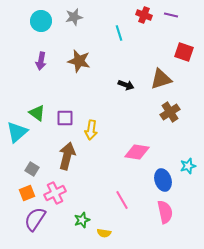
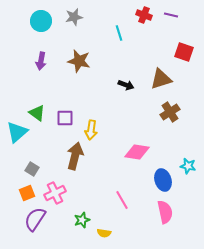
brown arrow: moved 8 px right
cyan star: rotated 28 degrees clockwise
